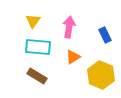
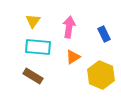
blue rectangle: moved 1 px left, 1 px up
brown rectangle: moved 4 px left
